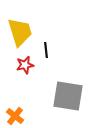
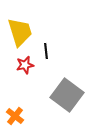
black line: moved 1 px down
gray square: moved 1 px left, 1 px up; rotated 28 degrees clockwise
